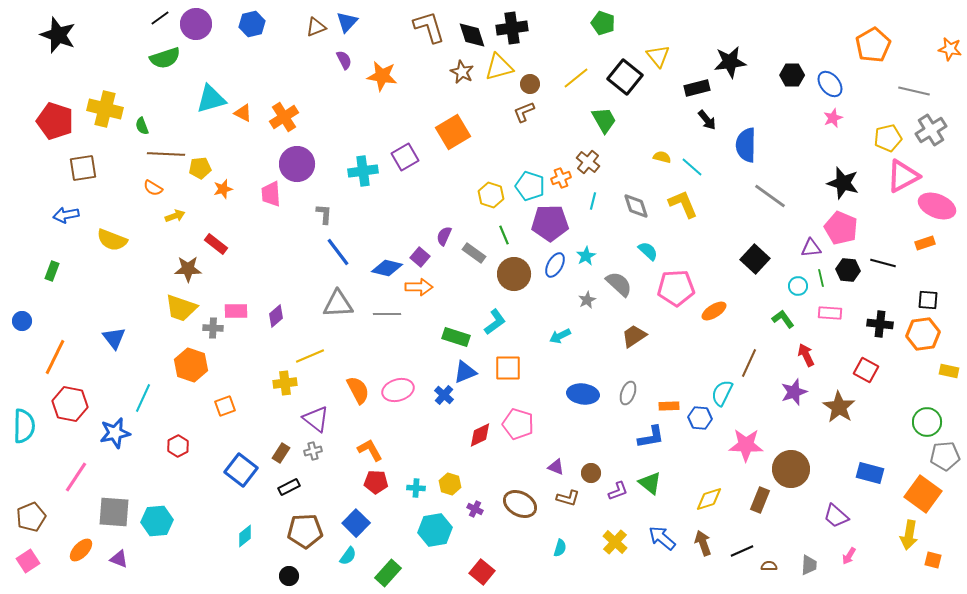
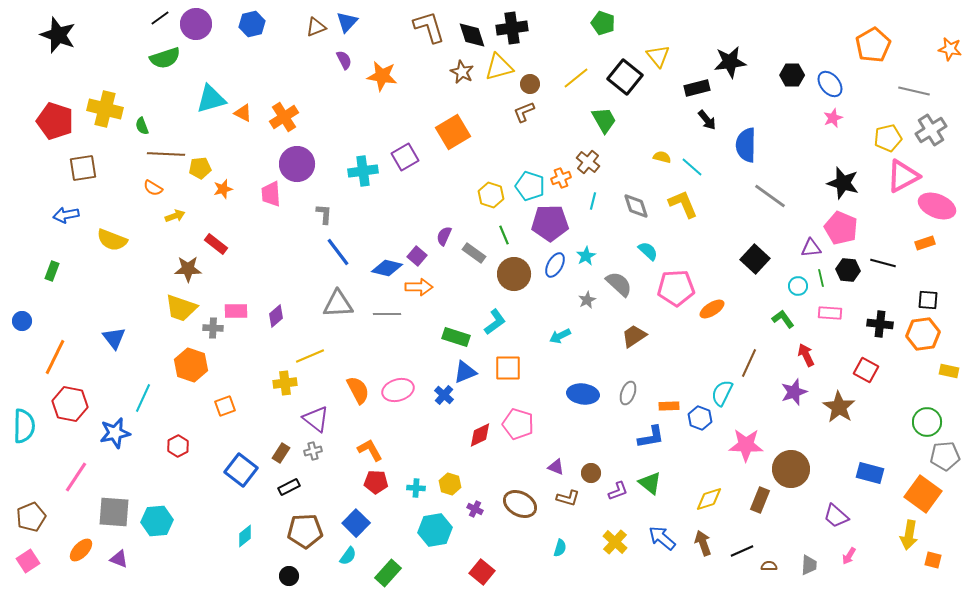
purple square at (420, 257): moved 3 px left, 1 px up
orange ellipse at (714, 311): moved 2 px left, 2 px up
blue hexagon at (700, 418): rotated 15 degrees clockwise
